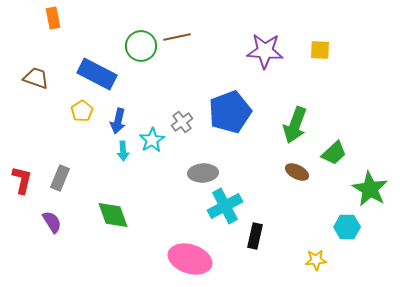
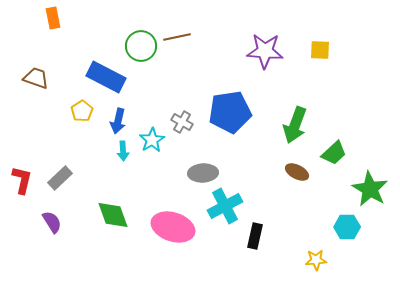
blue rectangle: moved 9 px right, 3 px down
blue pentagon: rotated 12 degrees clockwise
gray cross: rotated 25 degrees counterclockwise
gray rectangle: rotated 25 degrees clockwise
pink ellipse: moved 17 px left, 32 px up
